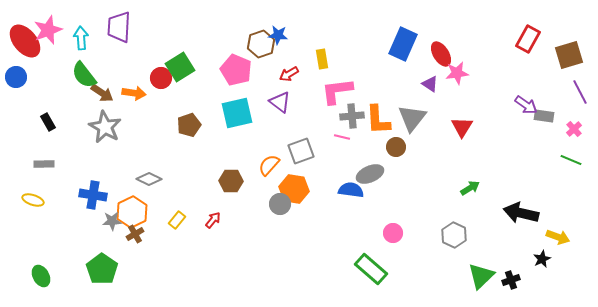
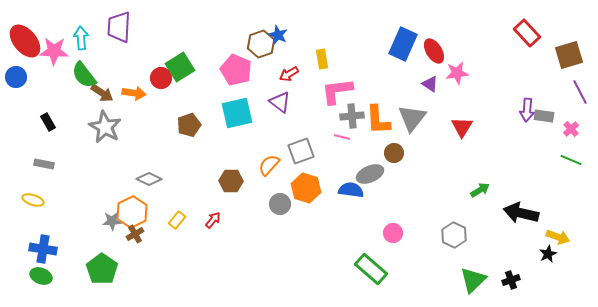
pink star at (48, 30): moved 6 px right, 21 px down; rotated 24 degrees clockwise
blue star at (278, 35): rotated 18 degrees clockwise
red rectangle at (528, 39): moved 1 px left, 6 px up; rotated 72 degrees counterclockwise
red ellipse at (441, 54): moved 7 px left, 3 px up
purple arrow at (526, 105): moved 1 px right, 5 px down; rotated 60 degrees clockwise
pink cross at (574, 129): moved 3 px left
brown circle at (396, 147): moved 2 px left, 6 px down
gray rectangle at (44, 164): rotated 12 degrees clockwise
green arrow at (470, 188): moved 10 px right, 2 px down
orange hexagon at (294, 189): moved 12 px right, 1 px up; rotated 8 degrees clockwise
blue cross at (93, 195): moved 50 px left, 54 px down
black star at (542, 259): moved 6 px right, 5 px up
green ellipse at (41, 276): rotated 40 degrees counterclockwise
green triangle at (481, 276): moved 8 px left, 4 px down
